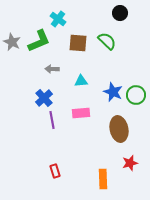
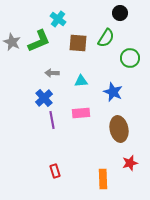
green semicircle: moved 1 px left, 3 px up; rotated 78 degrees clockwise
gray arrow: moved 4 px down
green circle: moved 6 px left, 37 px up
